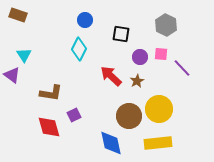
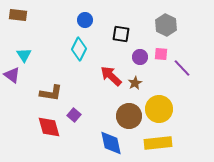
brown rectangle: rotated 12 degrees counterclockwise
brown star: moved 2 px left, 2 px down
purple square: rotated 24 degrees counterclockwise
